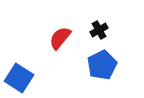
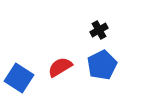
red semicircle: moved 29 px down; rotated 20 degrees clockwise
